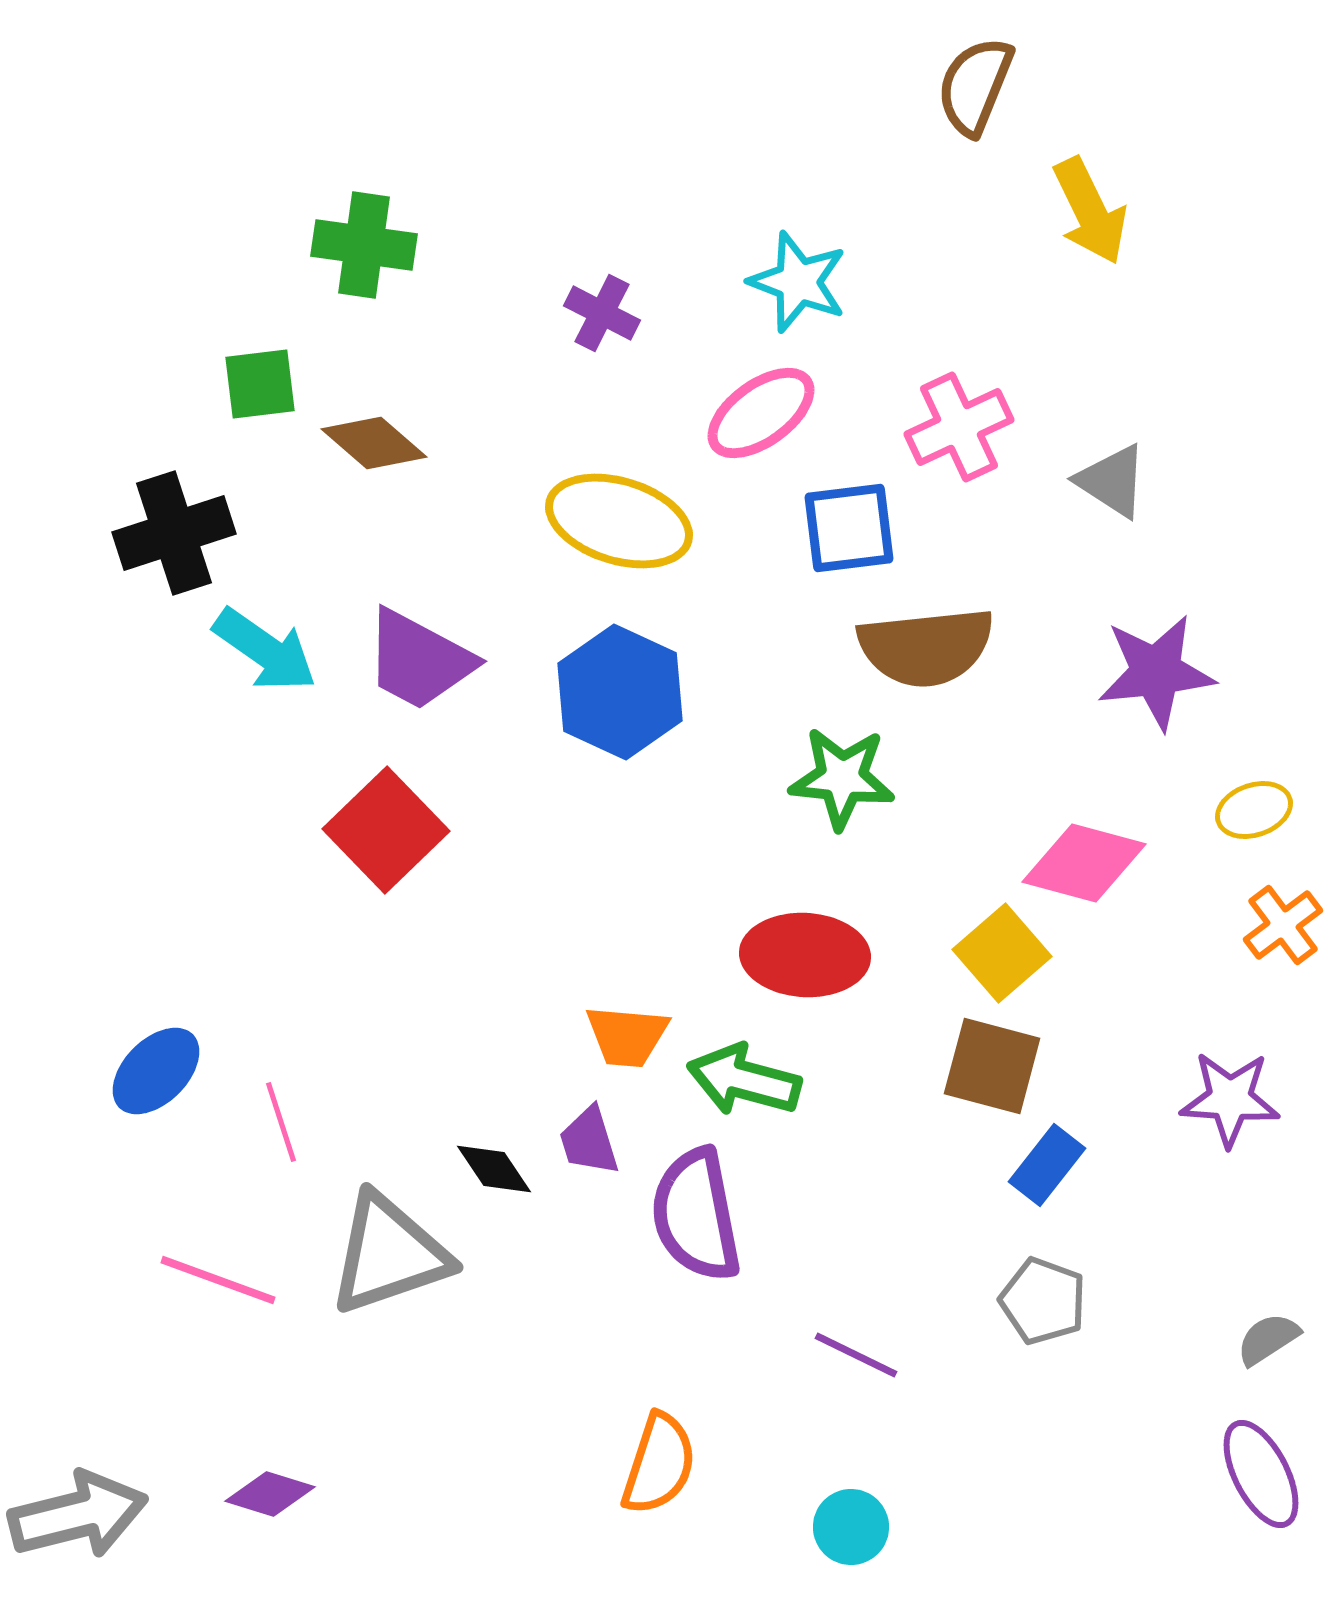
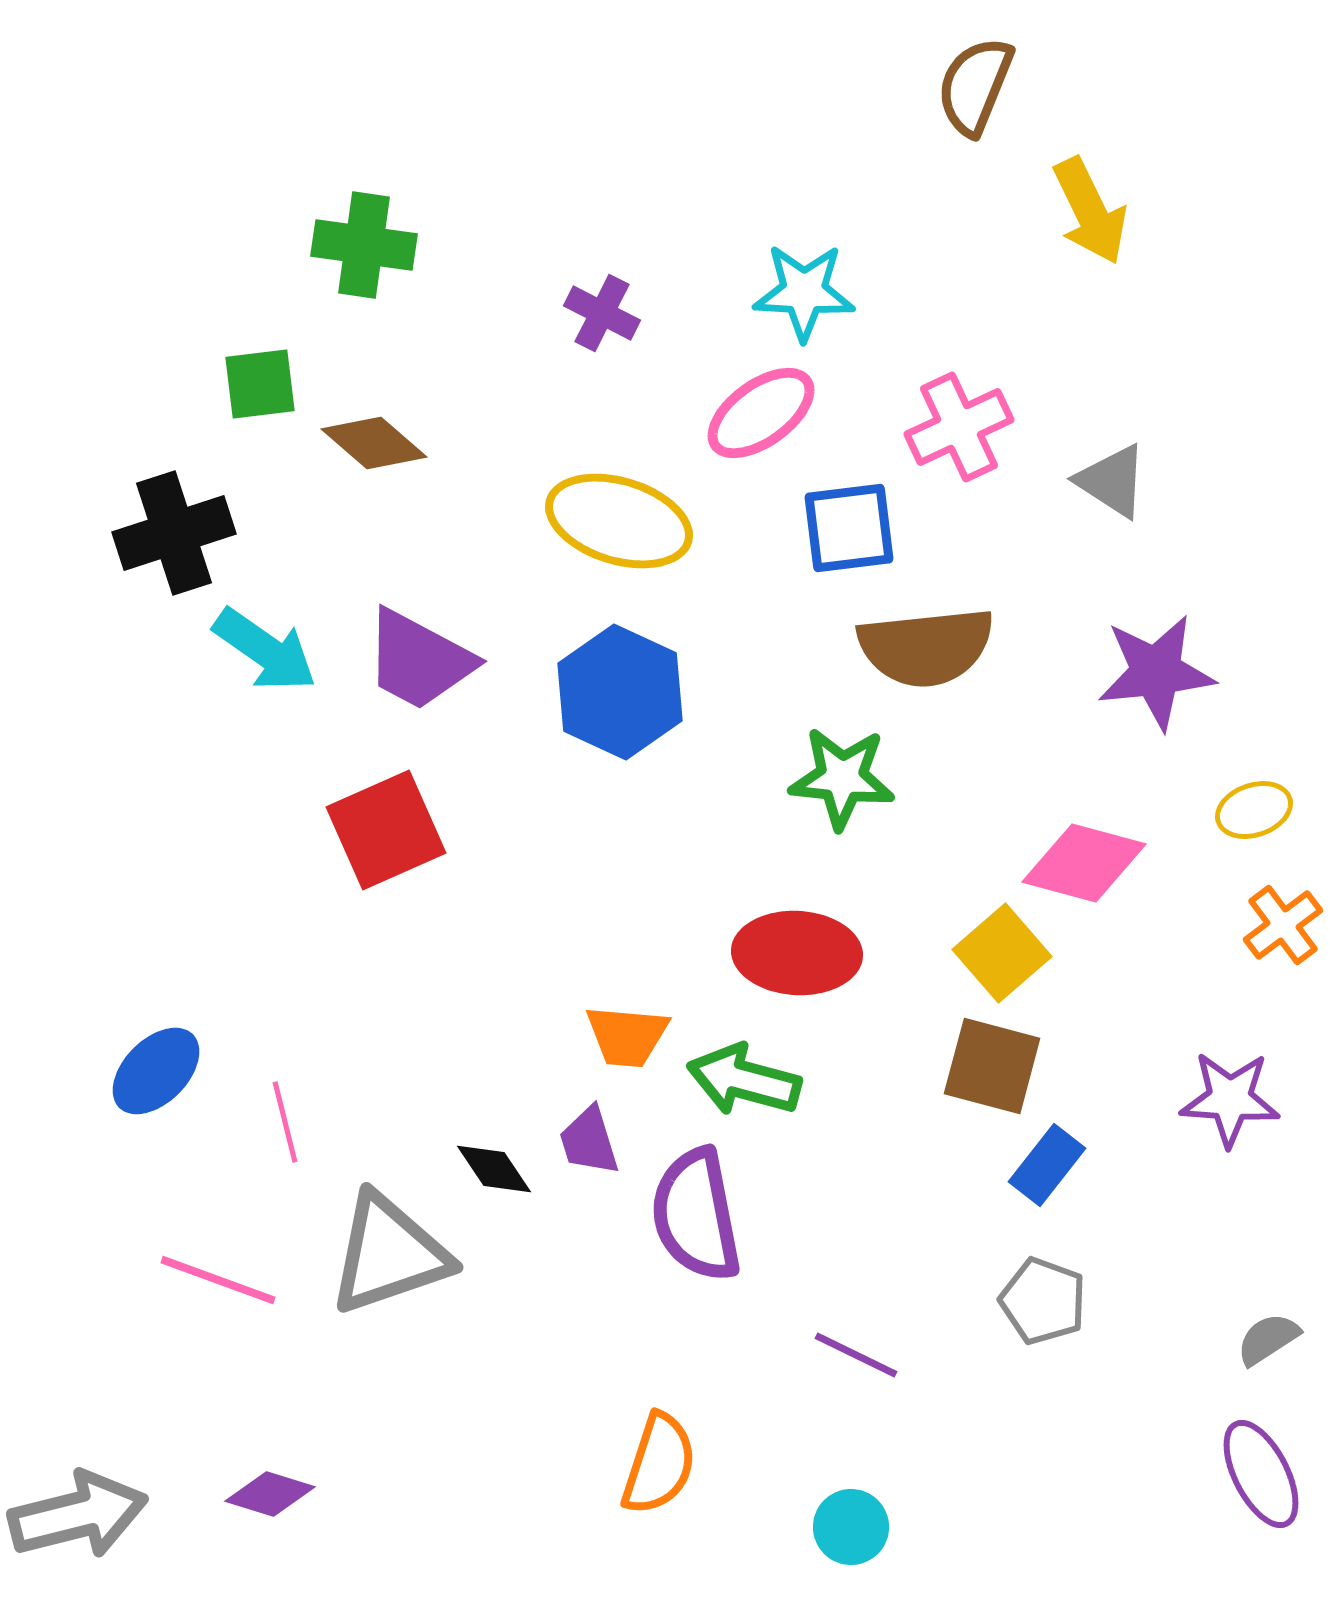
cyan star at (798, 282): moved 6 px right, 10 px down; rotated 18 degrees counterclockwise
red square at (386, 830): rotated 20 degrees clockwise
red ellipse at (805, 955): moved 8 px left, 2 px up
pink line at (281, 1122): moved 4 px right; rotated 4 degrees clockwise
